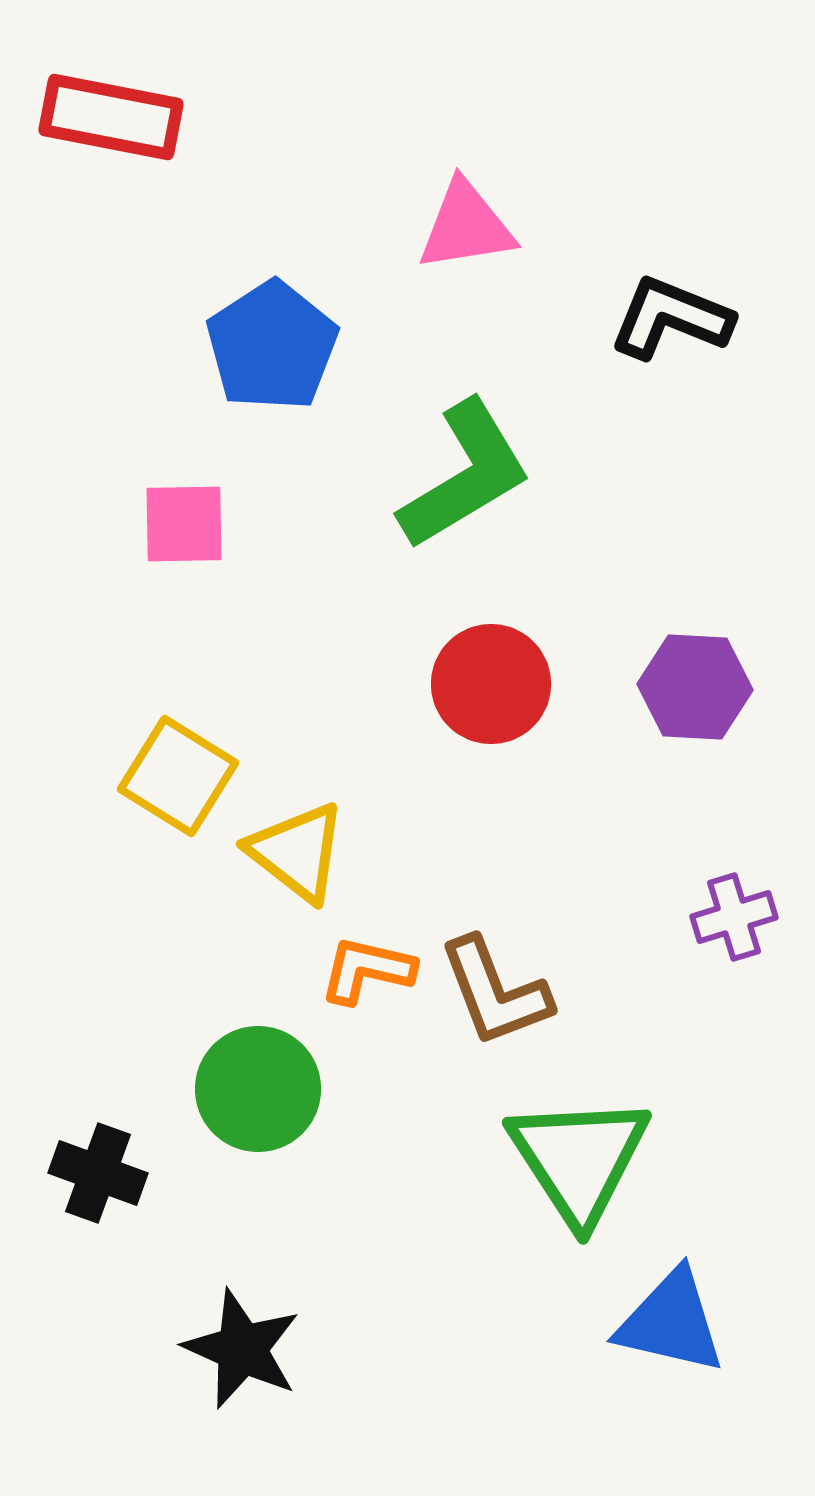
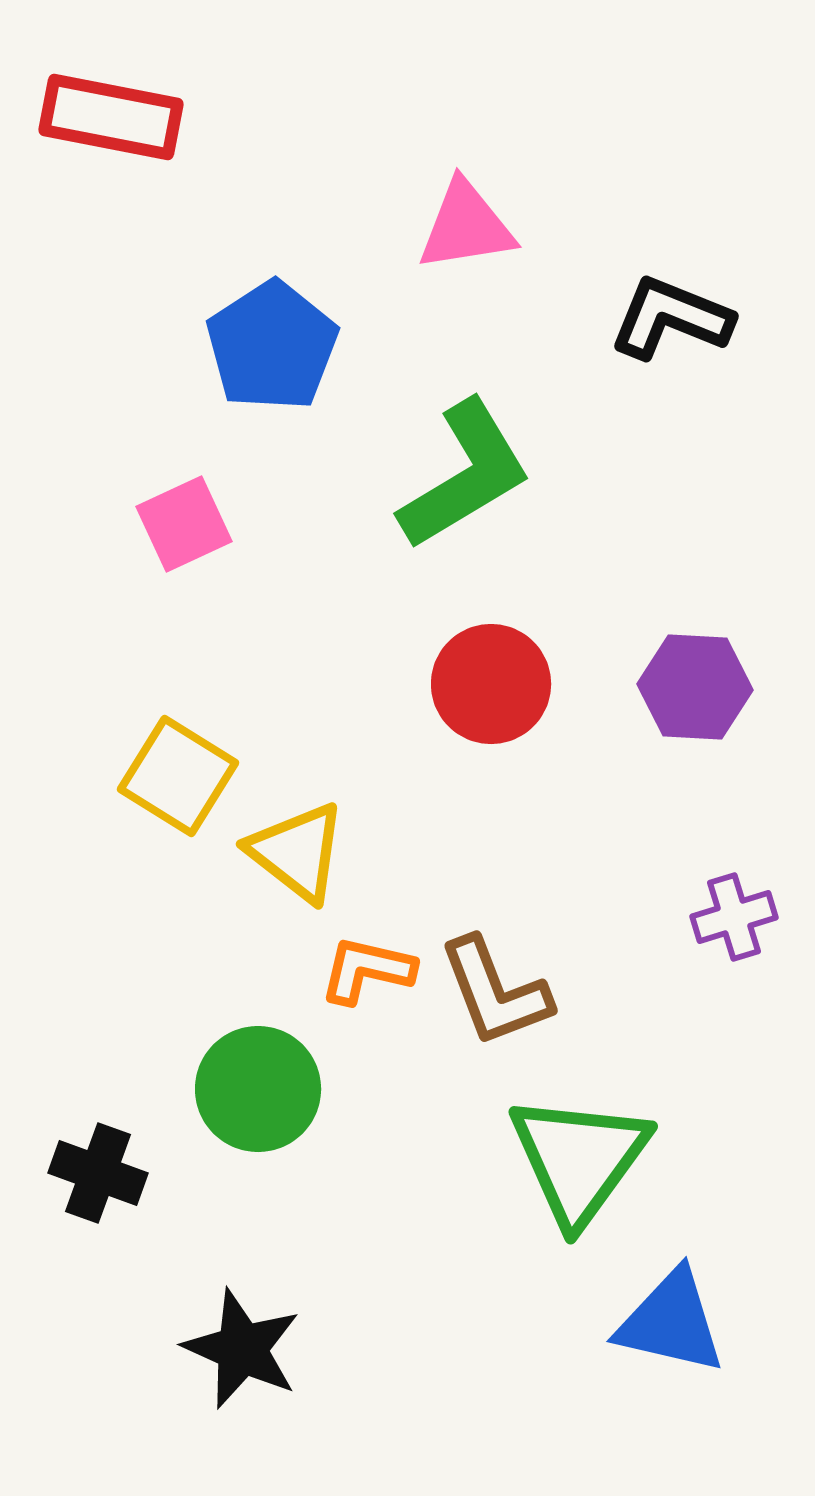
pink square: rotated 24 degrees counterclockwise
green triangle: rotated 9 degrees clockwise
